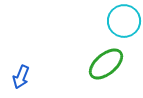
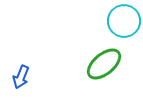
green ellipse: moved 2 px left
